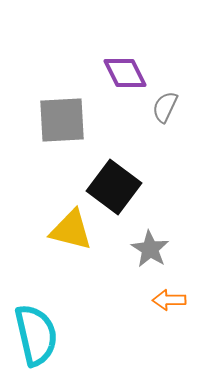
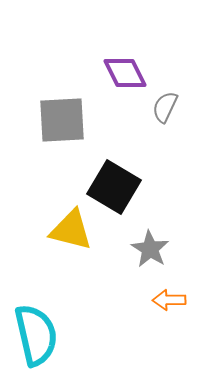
black square: rotated 6 degrees counterclockwise
